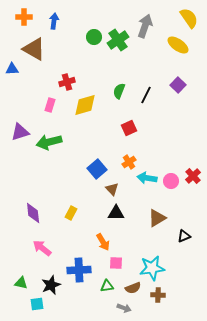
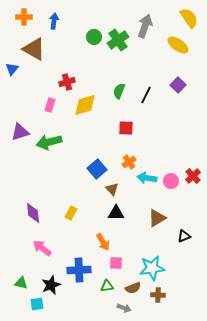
blue triangle at (12, 69): rotated 48 degrees counterclockwise
red square at (129, 128): moved 3 px left; rotated 28 degrees clockwise
